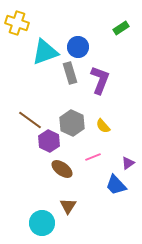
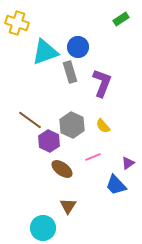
green rectangle: moved 9 px up
gray rectangle: moved 1 px up
purple L-shape: moved 2 px right, 3 px down
gray hexagon: moved 2 px down
cyan circle: moved 1 px right, 5 px down
